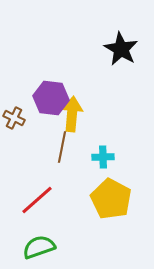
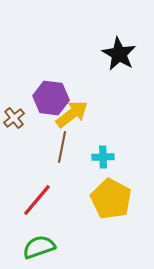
black star: moved 2 px left, 5 px down
yellow arrow: rotated 48 degrees clockwise
brown cross: rotated 25 degrees clockwise
red line: rotated 9 degrees counterclockwise
